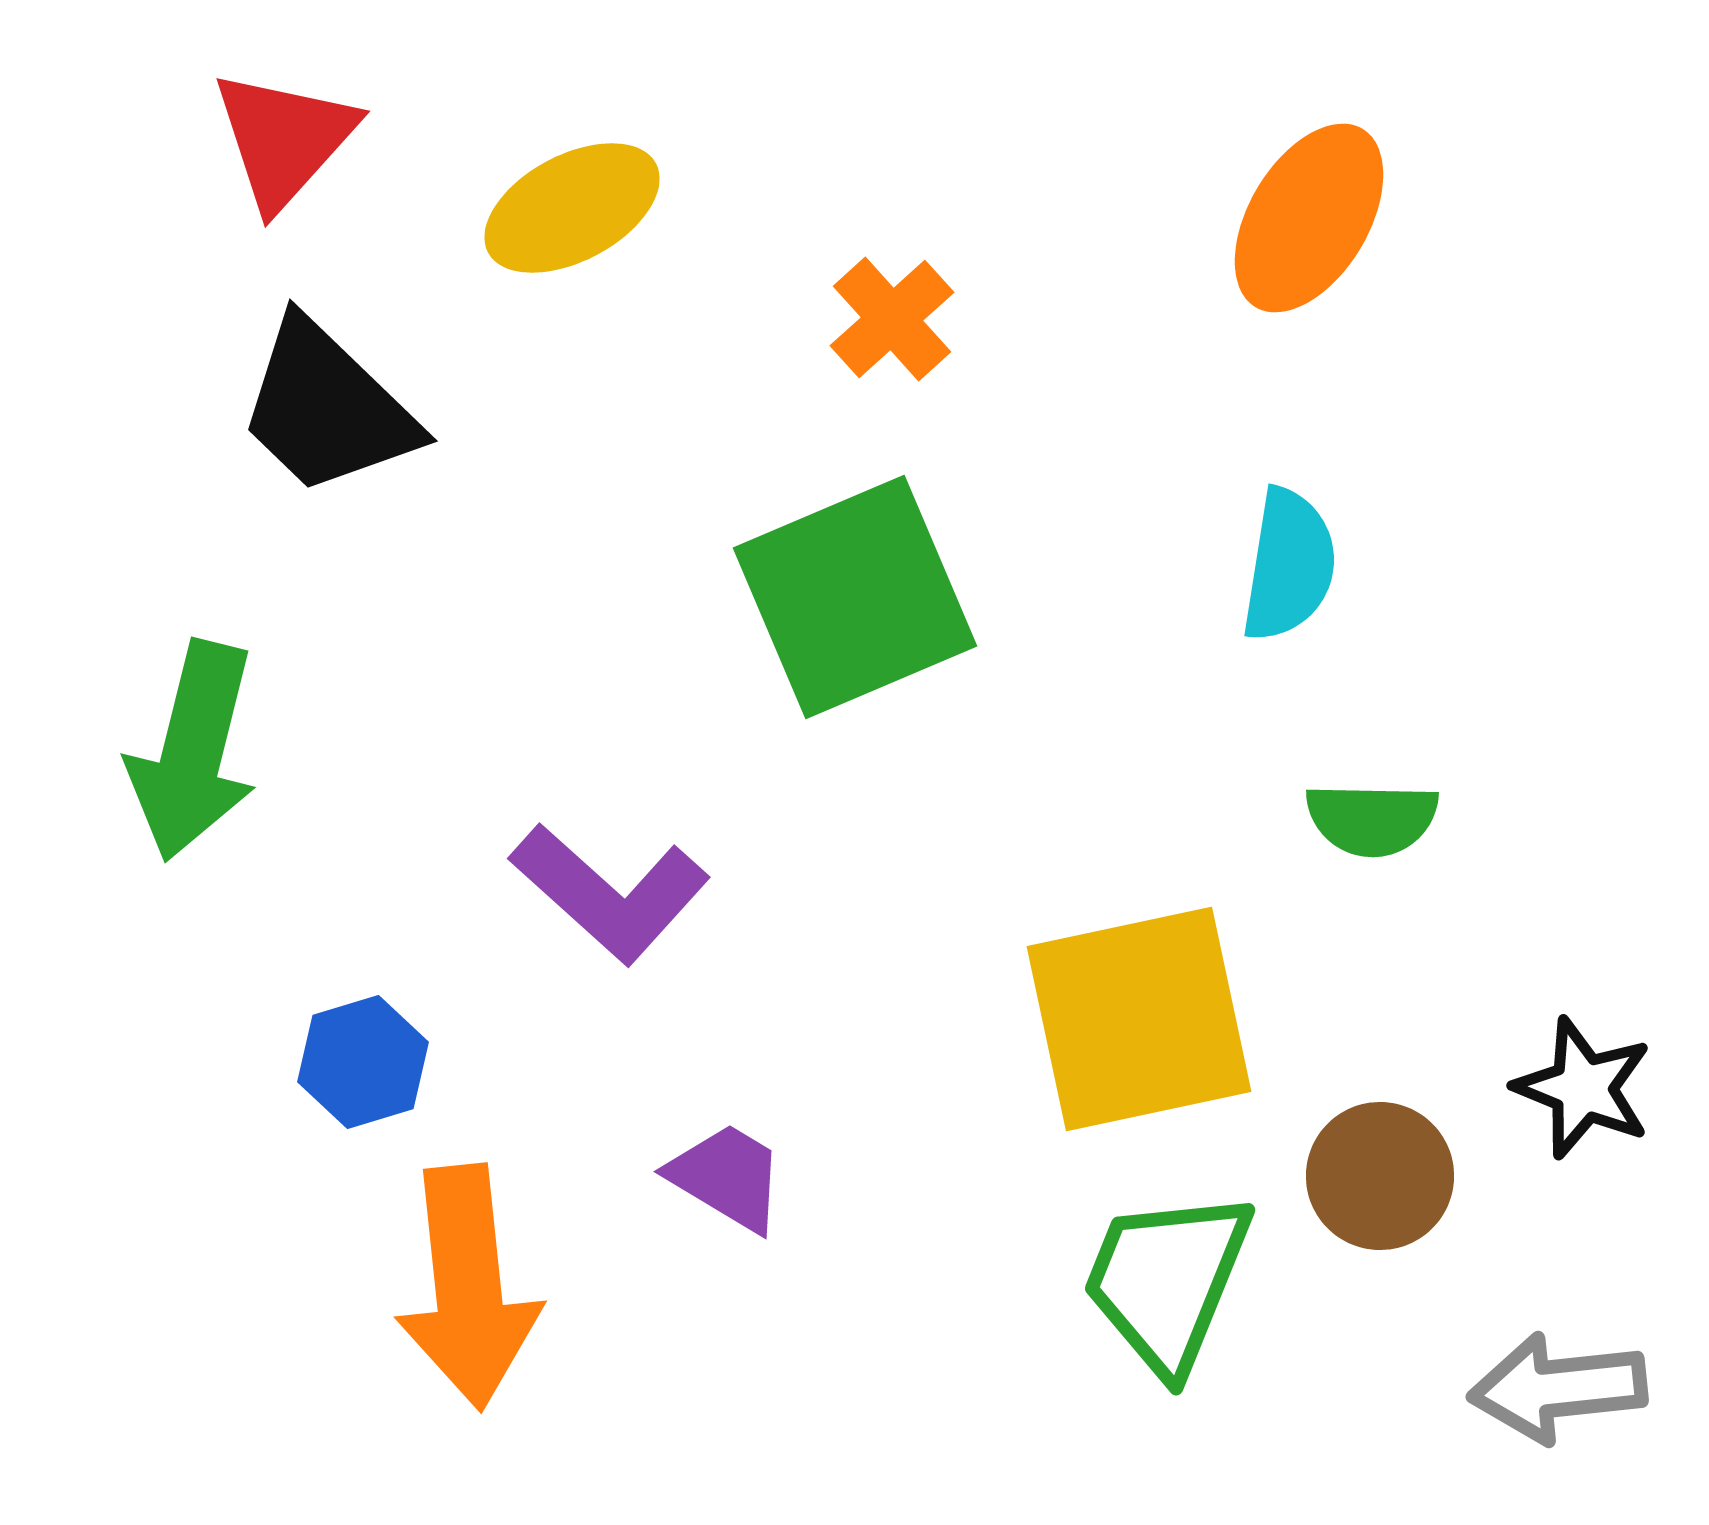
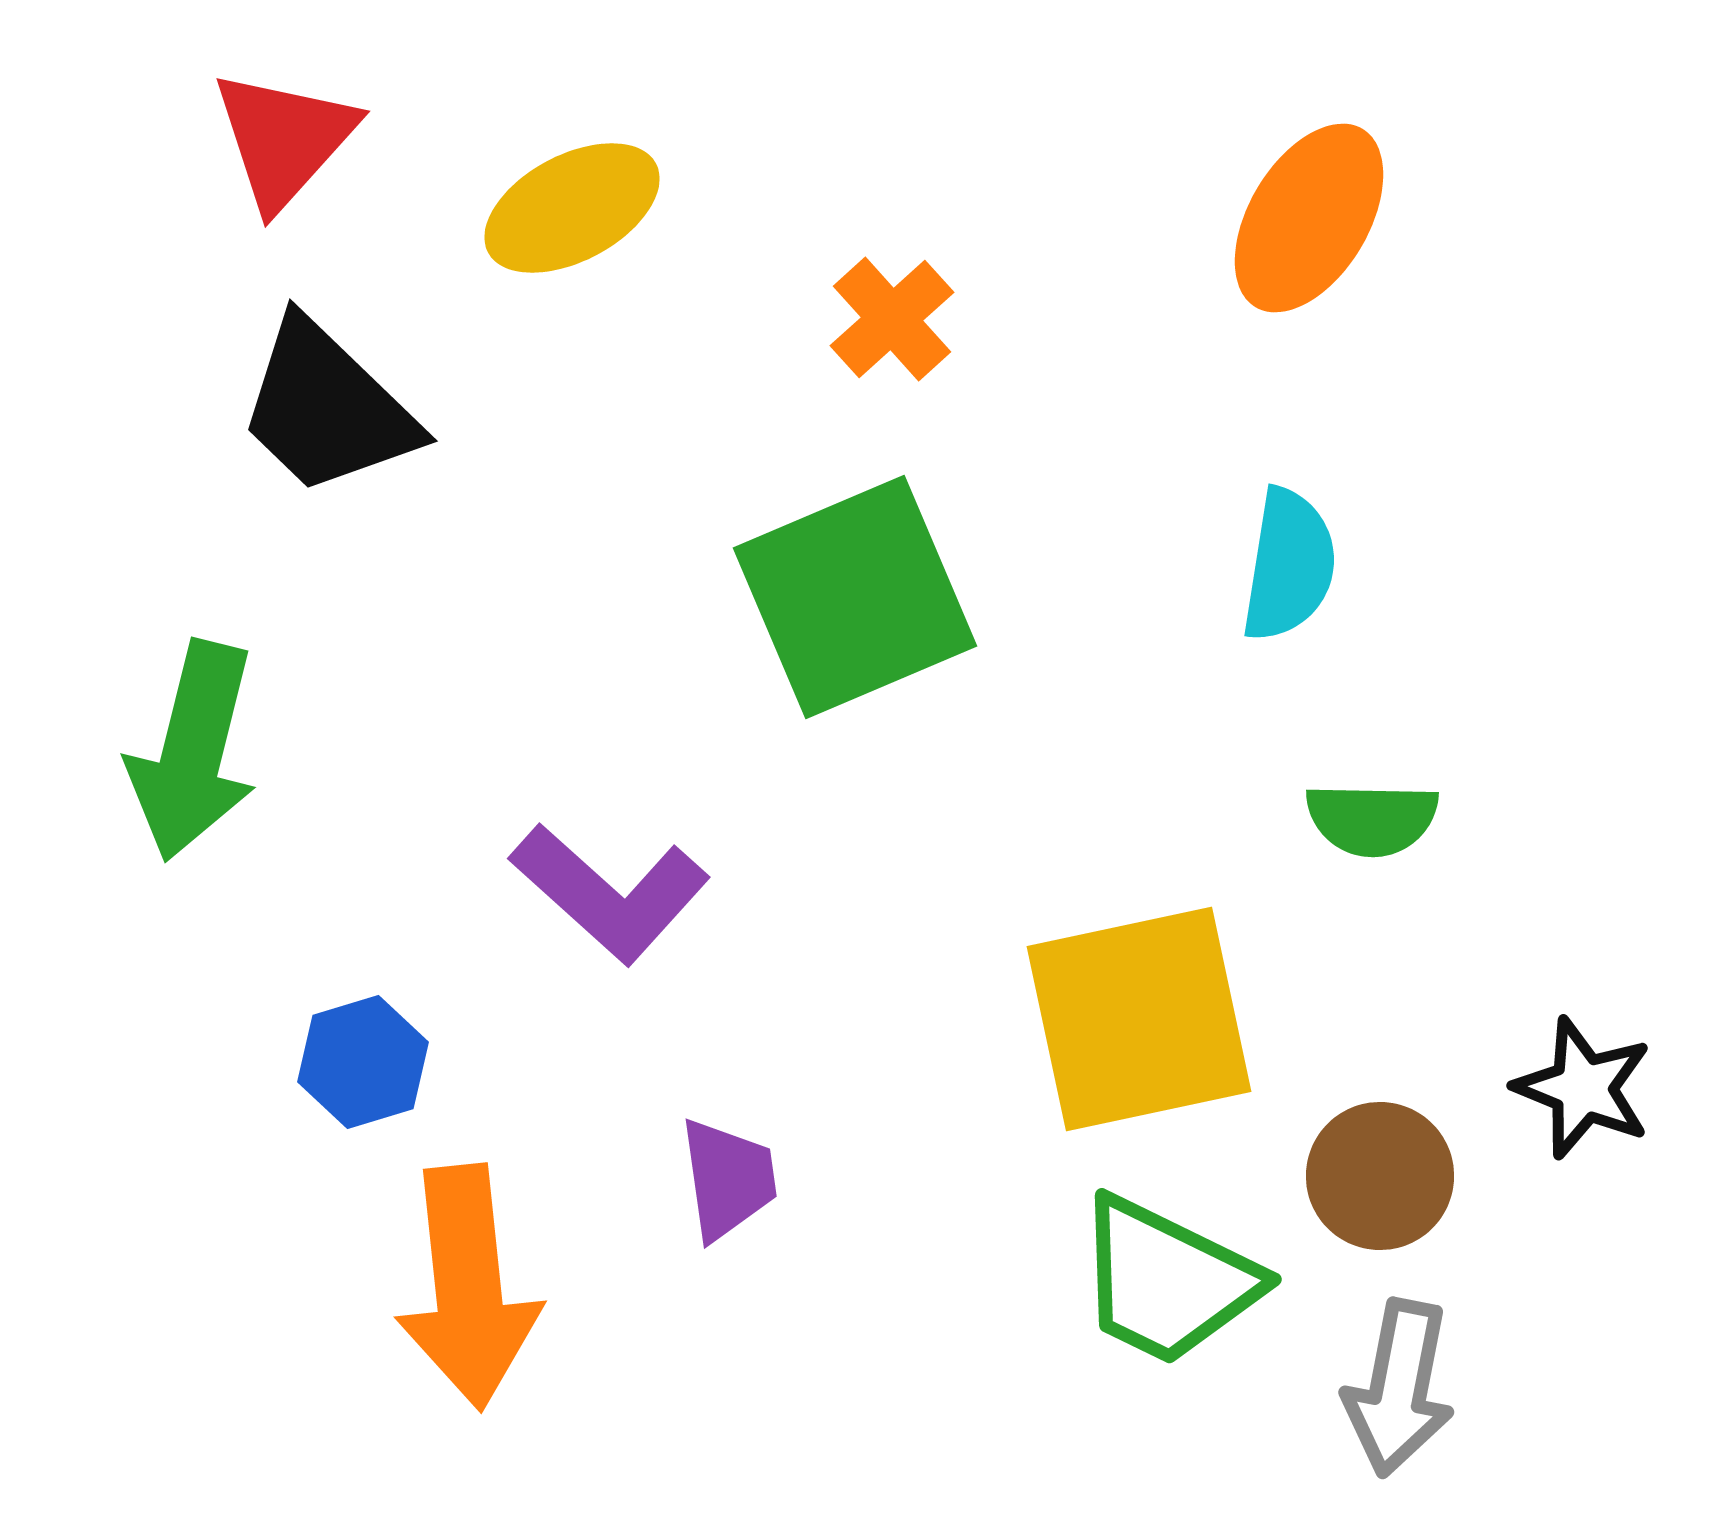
purple trapezoid: moved 1 px right, 2 px down; rotated 51 degrees clockwise
green trapezoid: rotated 86 degrees counterclockwise
gray arrow: moved 159 px left; rotated 73 degrees counterclockwise
